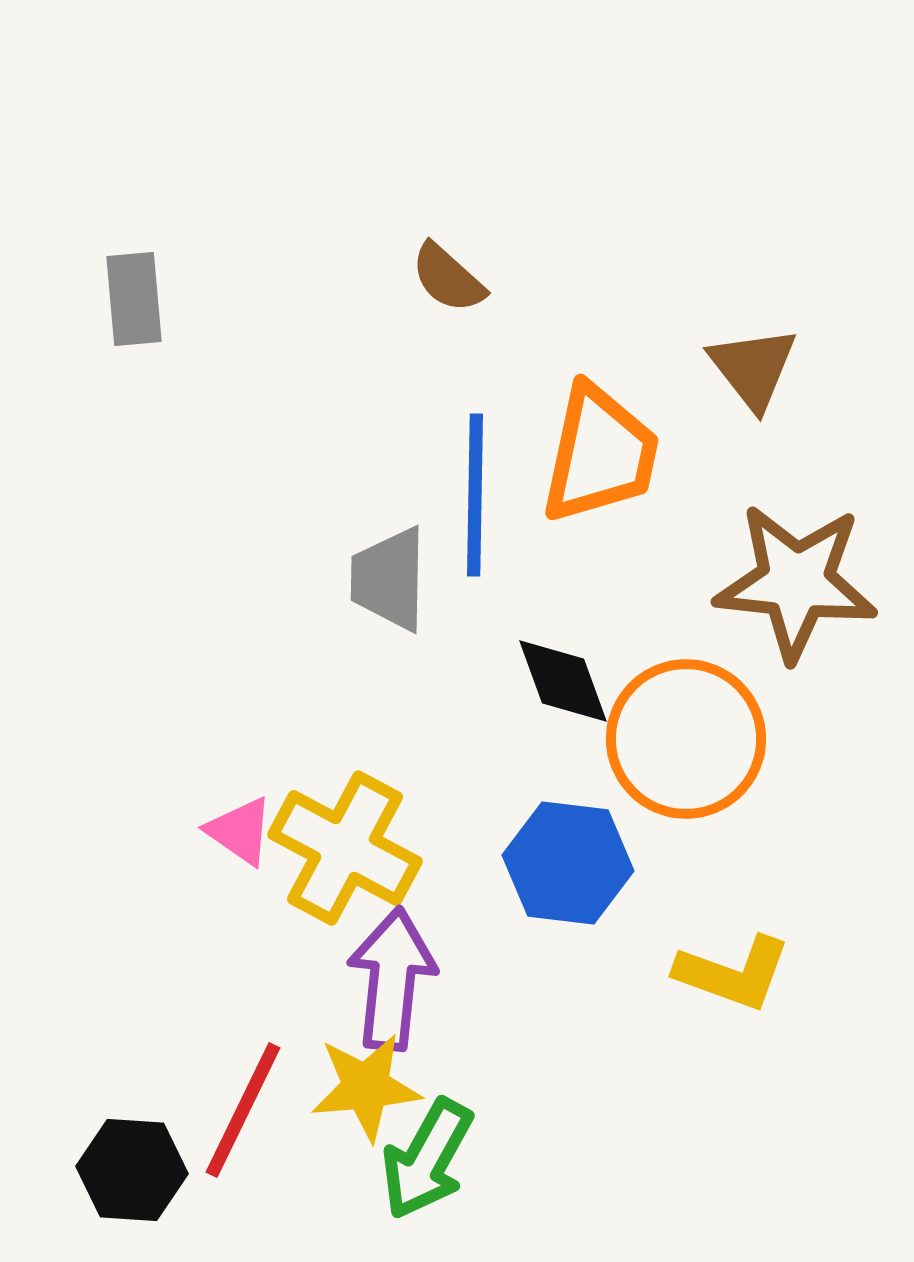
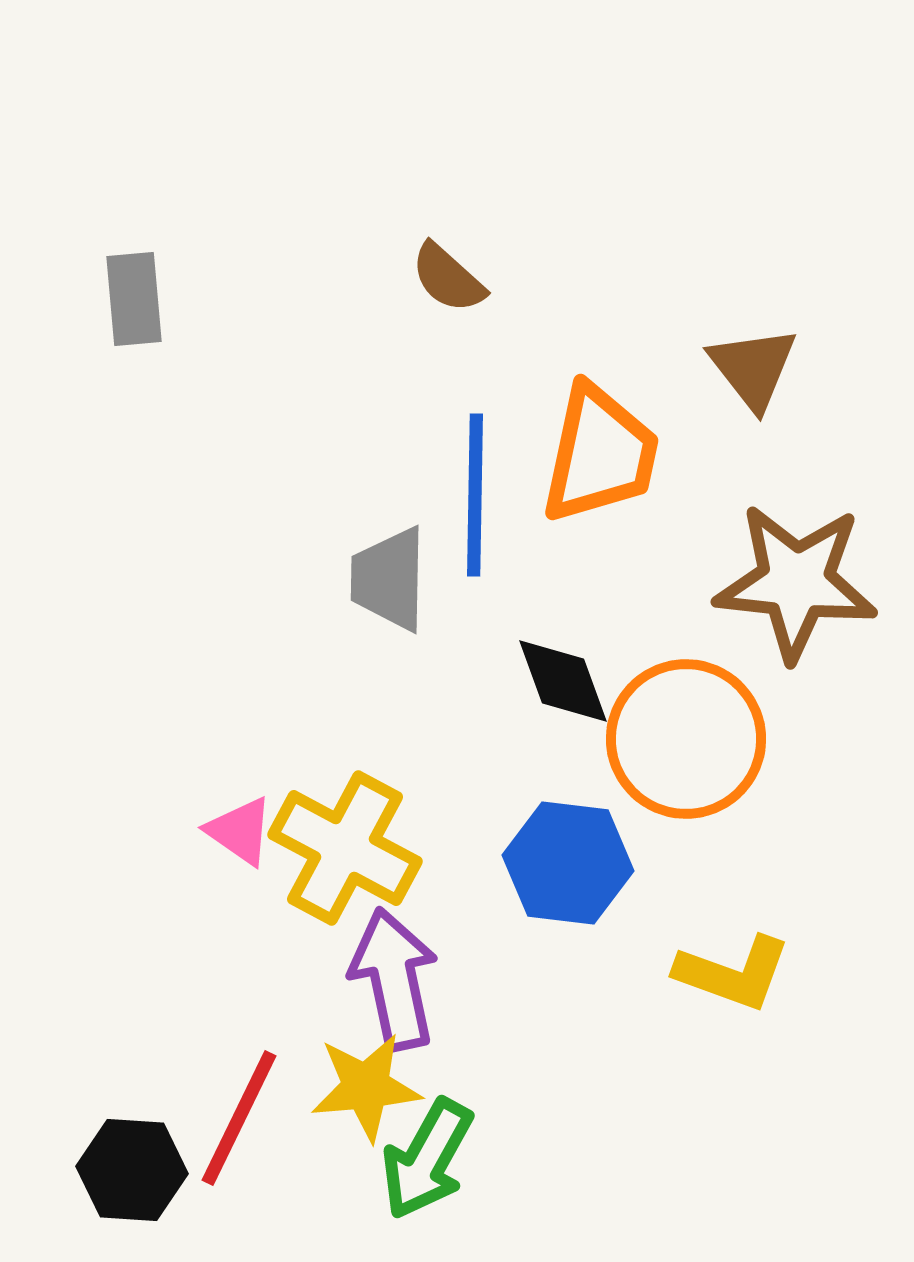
purple arrow: moved 2 px right; rotated 18 degrees counterclockwise
red line: moved 4 px left, 8 px down
